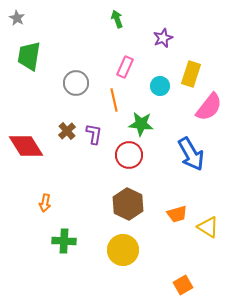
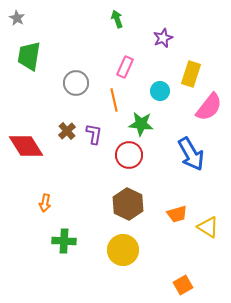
cyan circle: moved 5 px down
